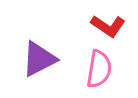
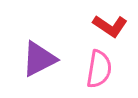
red L-shape: moved 2 px right
